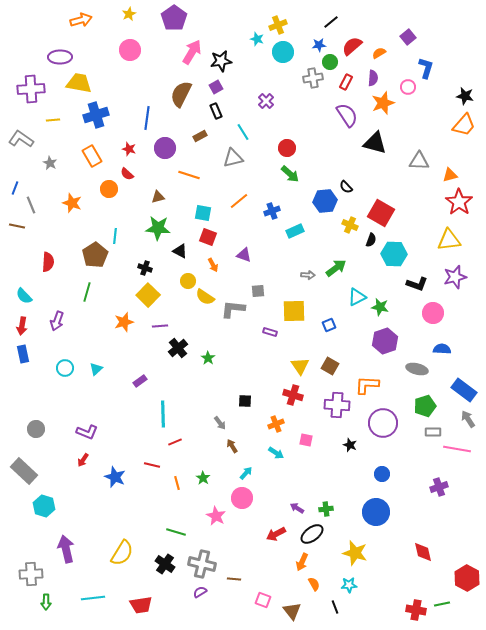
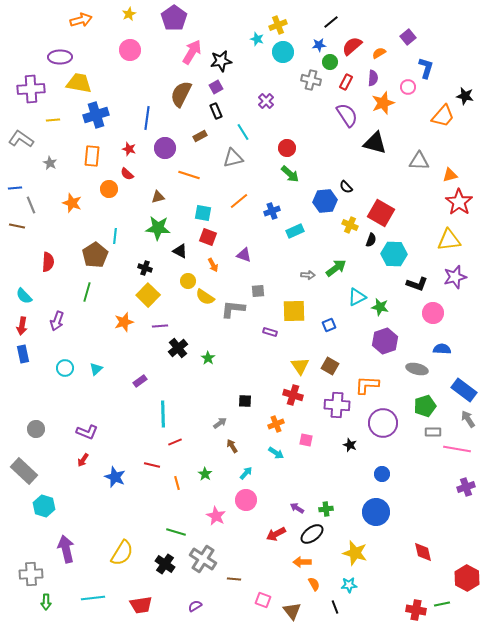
gray cross at (313, 78): moved 2 px left, 2 px down; rotated 24 degrees clockwise
orange trapezoid at (464, 125): moved 21 px left, 9 px up
orange rectangle at (92, 156): rotated 35 degrees clockwise
blue line at (15, 188): rotated 64 degrees clockwise
gray arrow at (220, 423): rotated 88 degrees counterclockwise
green star at (203, 478): moved 2 px right, 4 px up
purple cross at (439, 487): moved 27 px right
pink circle at (242, 498): moved 4 px right, 2 px down
orange arrow at (302, 562): rotated 66 degrees clockwise
gray cross at (202, 564): moved 1 px right, 5 px up; rotated 20 degrees clockwise
purple semicircle at (200, 592): moved 5 px left, 14 px down
